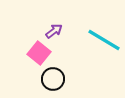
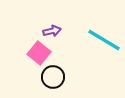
purple arrow: moved 2 px left; rotated 24 degrees clockwise
black circle: moved 2 px up
